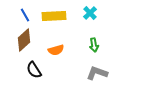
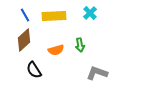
green arrow: moved 14 px left
